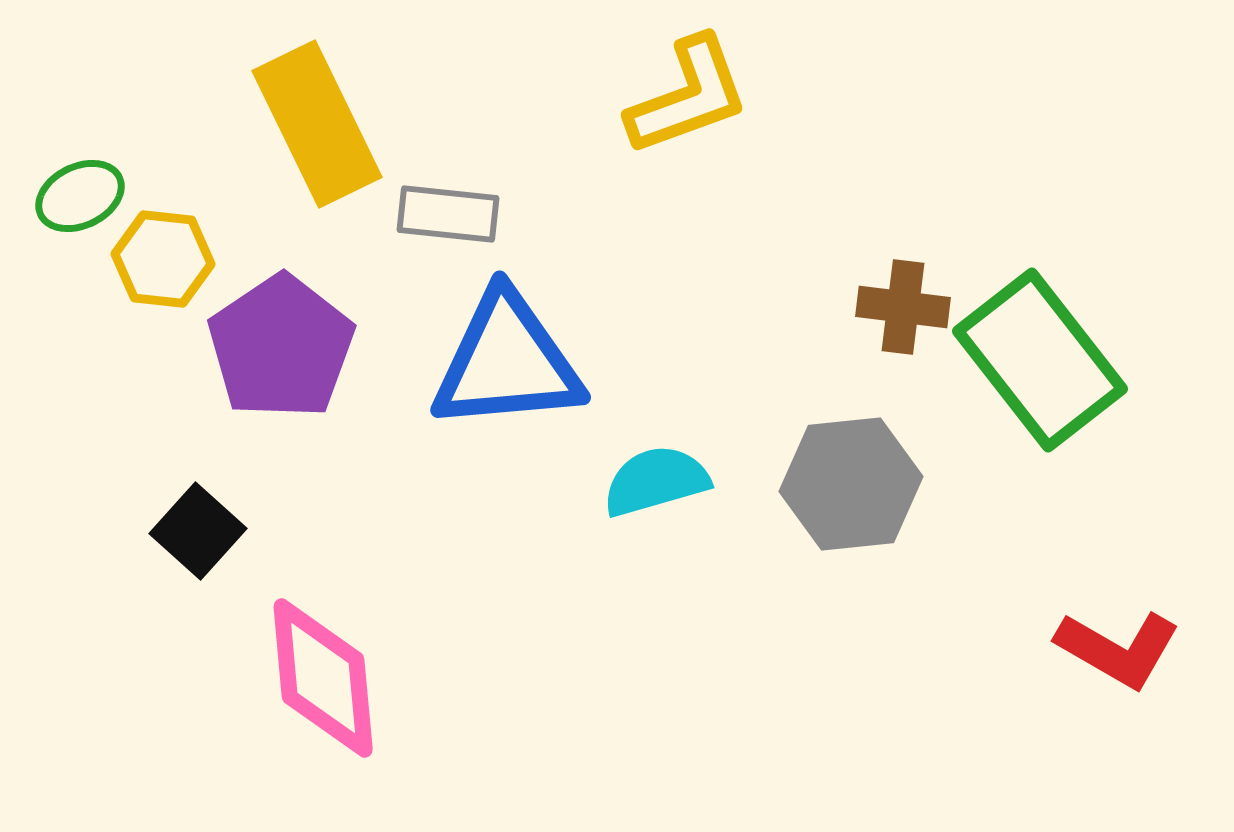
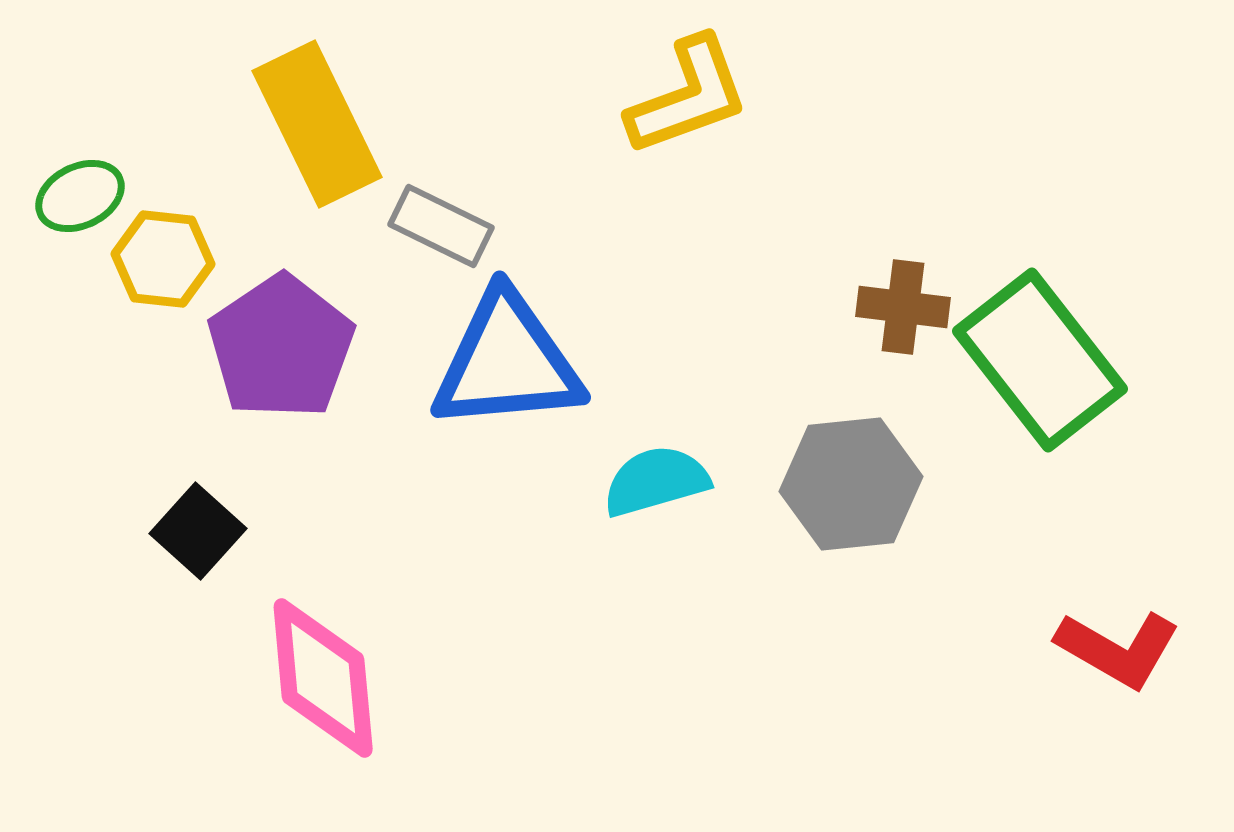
gray rectangle: moved 7 px left, 12 px down; rotated 20 degrees clockwise
